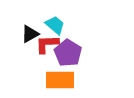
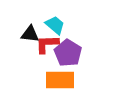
black triangle: rotated 36 degrees clockwise
